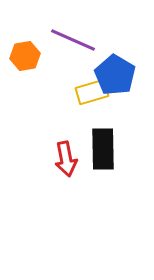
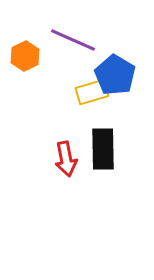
orange hexagon: rotated 16 degrees counterclockwise
